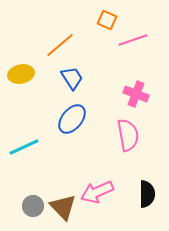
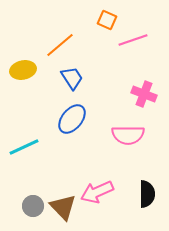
yellow ellipse: moved 2 px right, 4 px up
pink cross: moved 8 px right
pink semicircle: rotated 100 degrees clockwise
